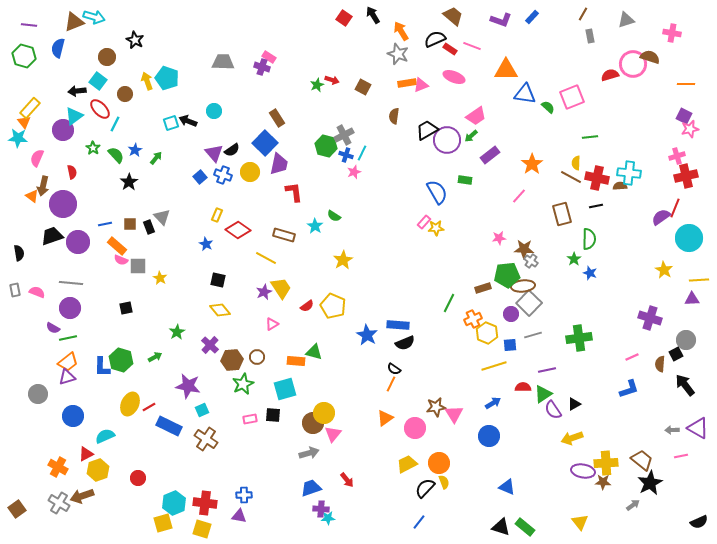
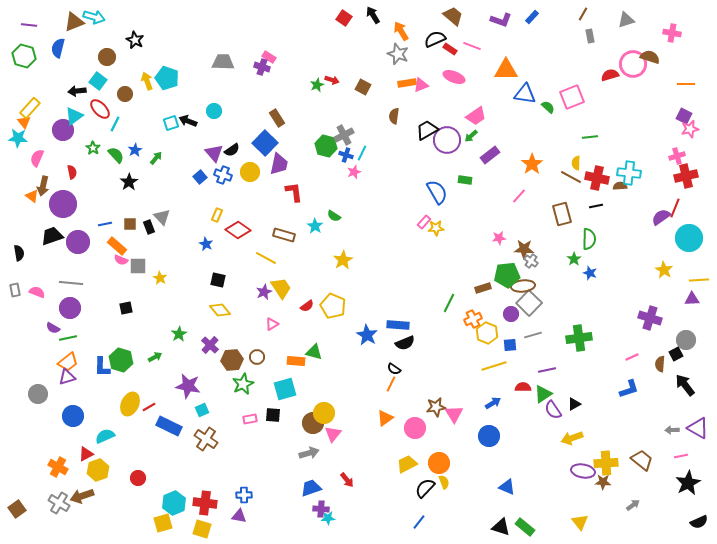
green star at (177, 332): moved 2 px right, 2 px down
black star at (650, 483): moved 38 px right
